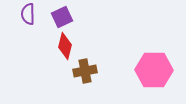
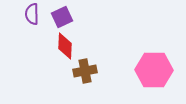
purple semicircle: moved 4 px right
red diamond: rotated 12 degrees counterclockwise
